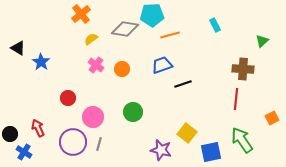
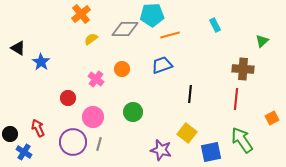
gray diamond: rotated 8 degrees counterclockwise
pink cross: moved 14 px down
black line: moved 7 px right, 10 px down; rotated 66 degrees counterclockwise
